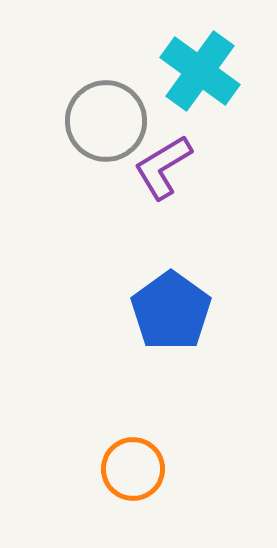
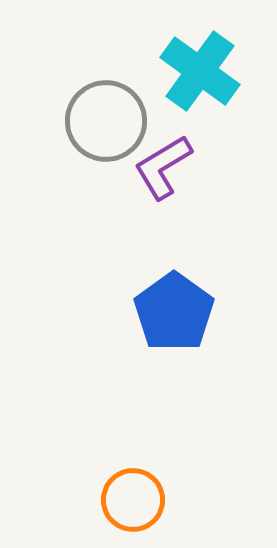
blue pentagon: moved 3 px right, 1 px down
orange circle: moved 31 px down
